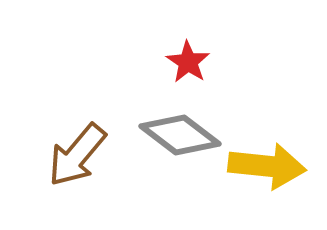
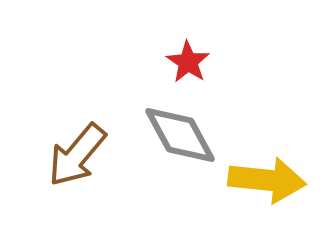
gray diamond: rotated 24 degrees clockwise
yellow arrow: moved 14 px down
